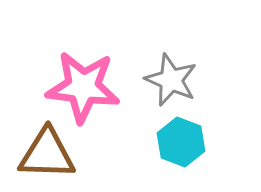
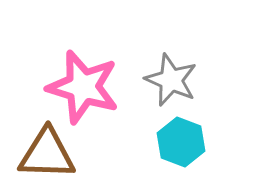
pink star: rotated 10 degrees clockwise
